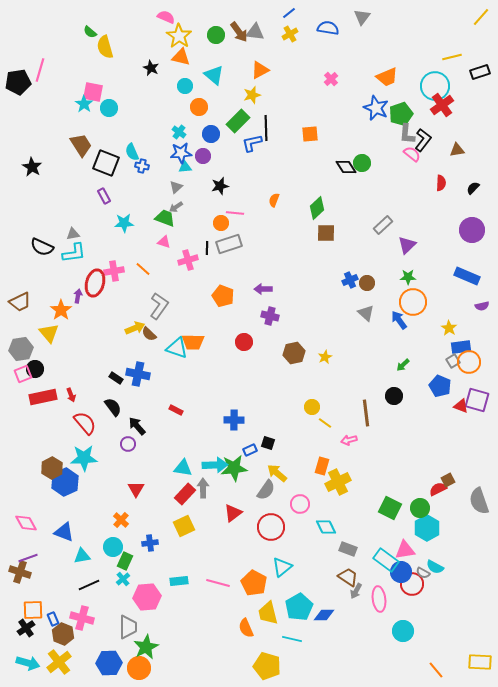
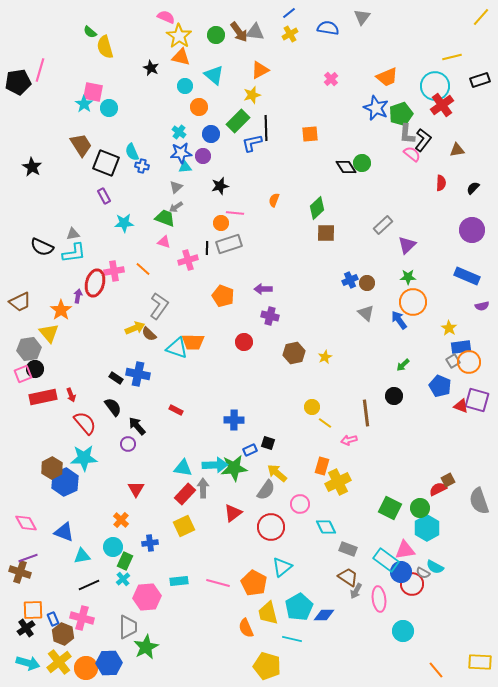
black rectangle at (480, 72): moved 8 px down
gray hexagon at (21, 349): moved 8 px right
orange circle at (139, 668): moved 53 px left
